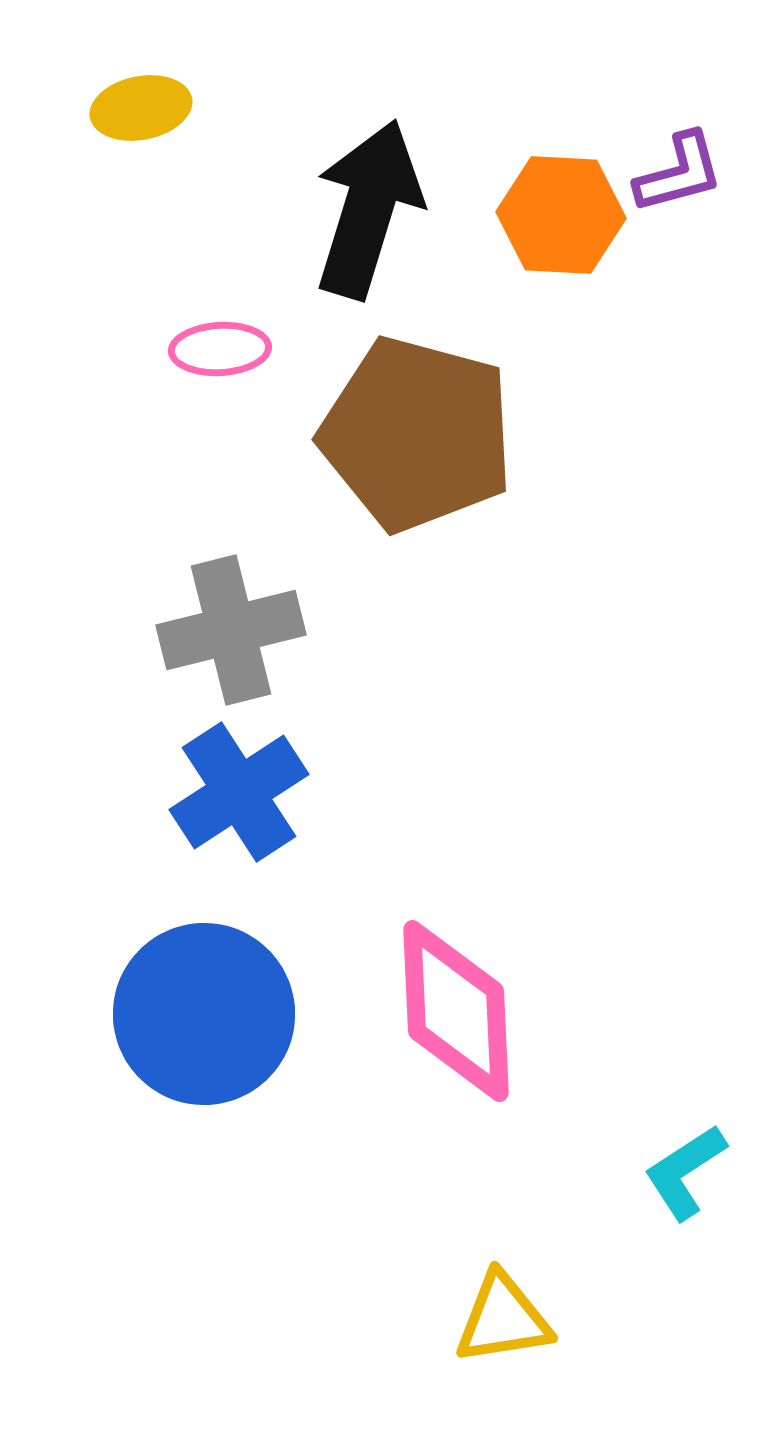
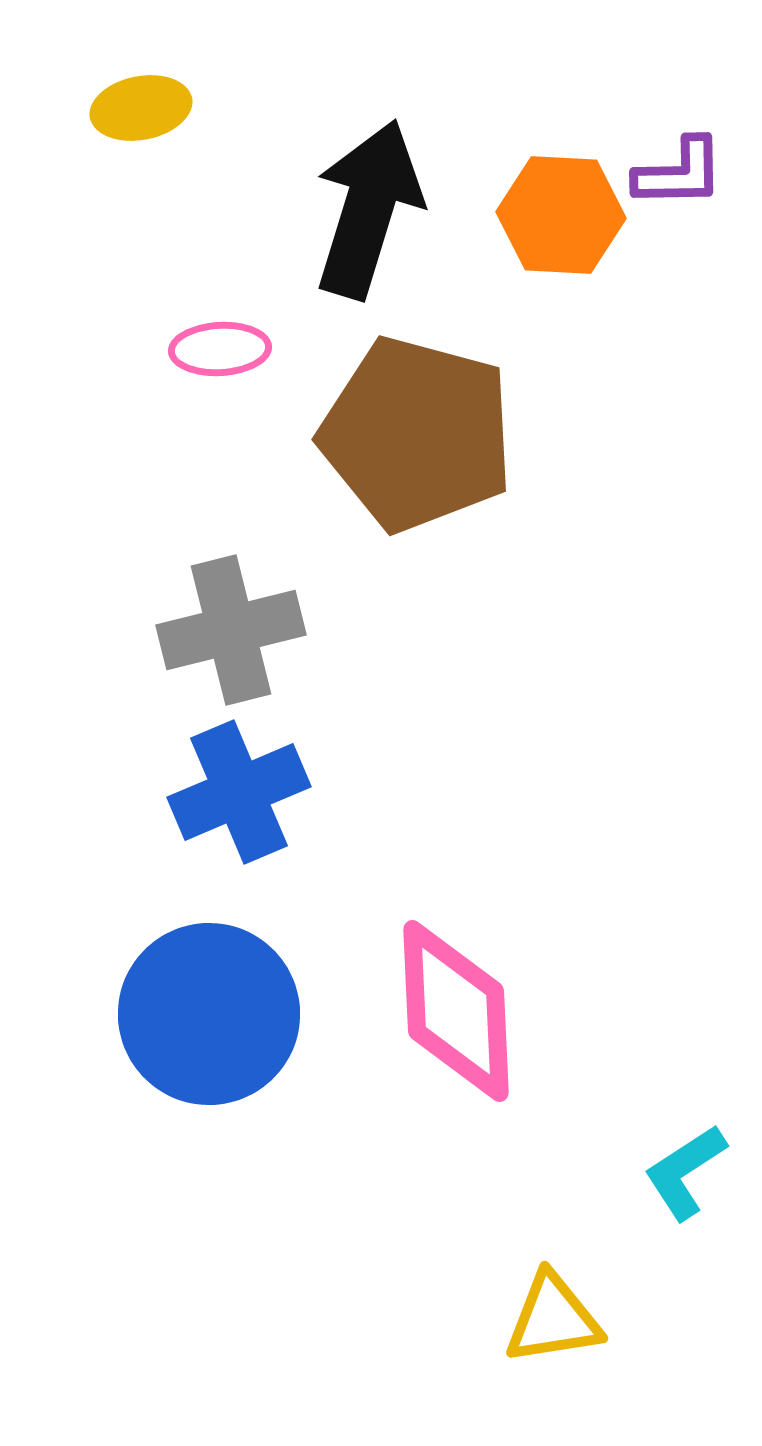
purple L-shape: rotated 14 degrees clockwise
blue cross: rotated 10 degrees clockwise
blue circle: moved 5 px right
yellow triangle: moved 50 px right
